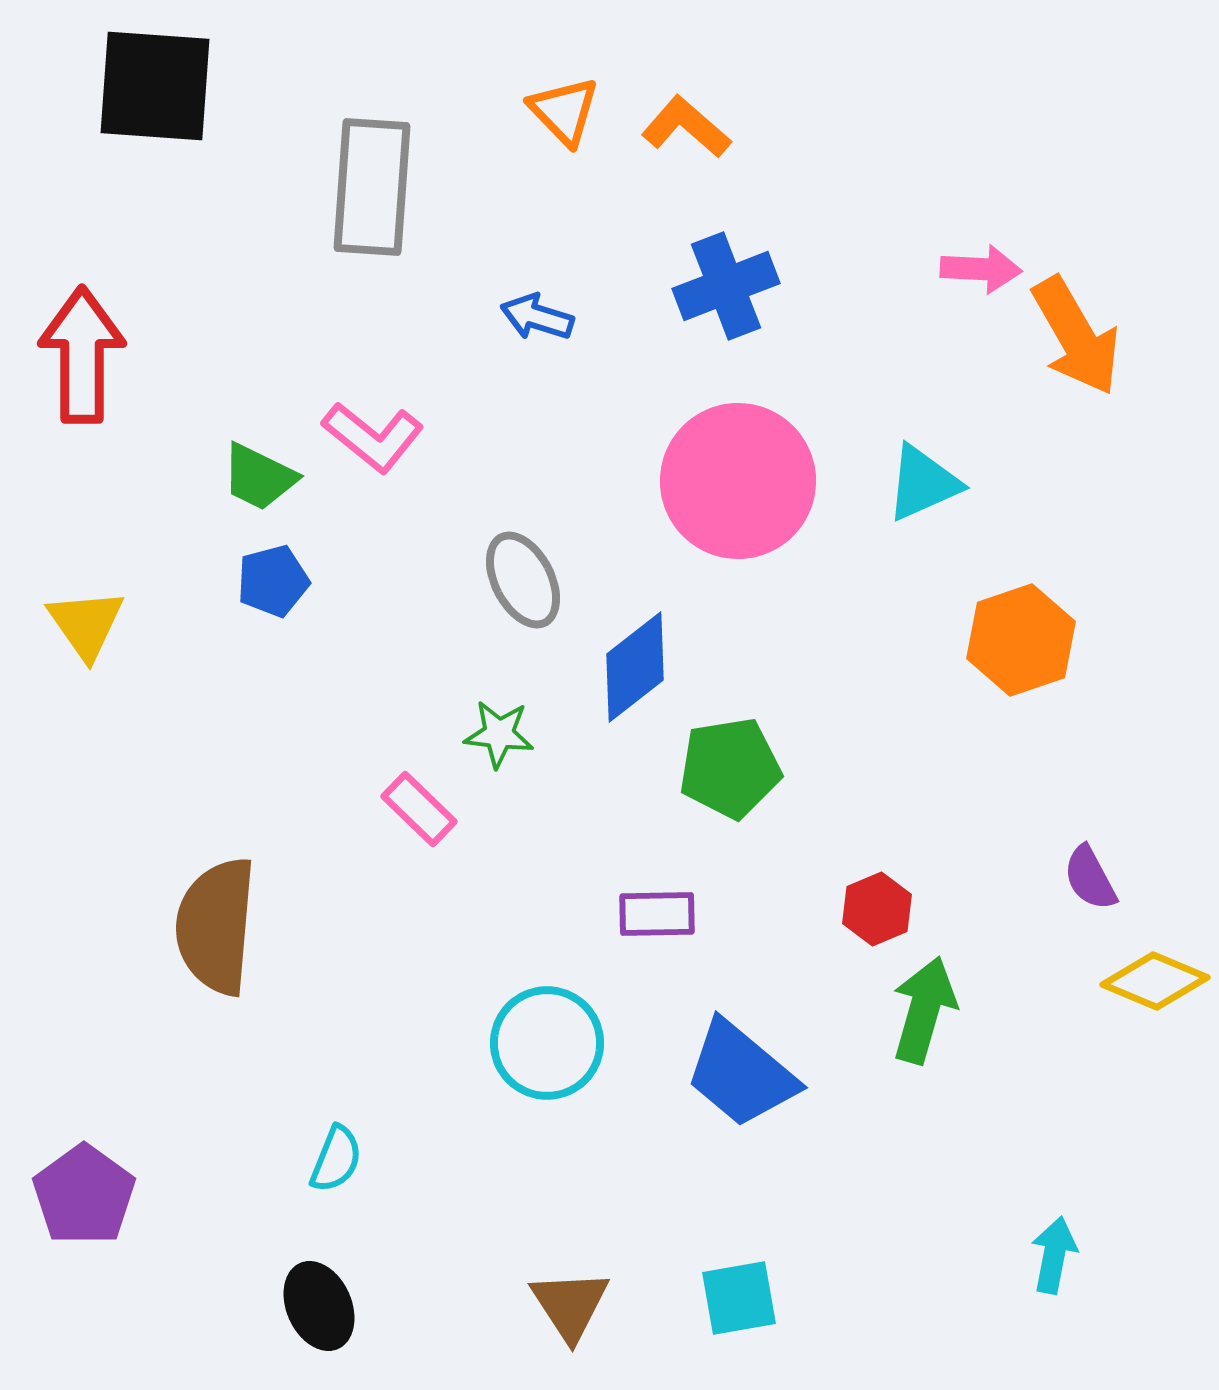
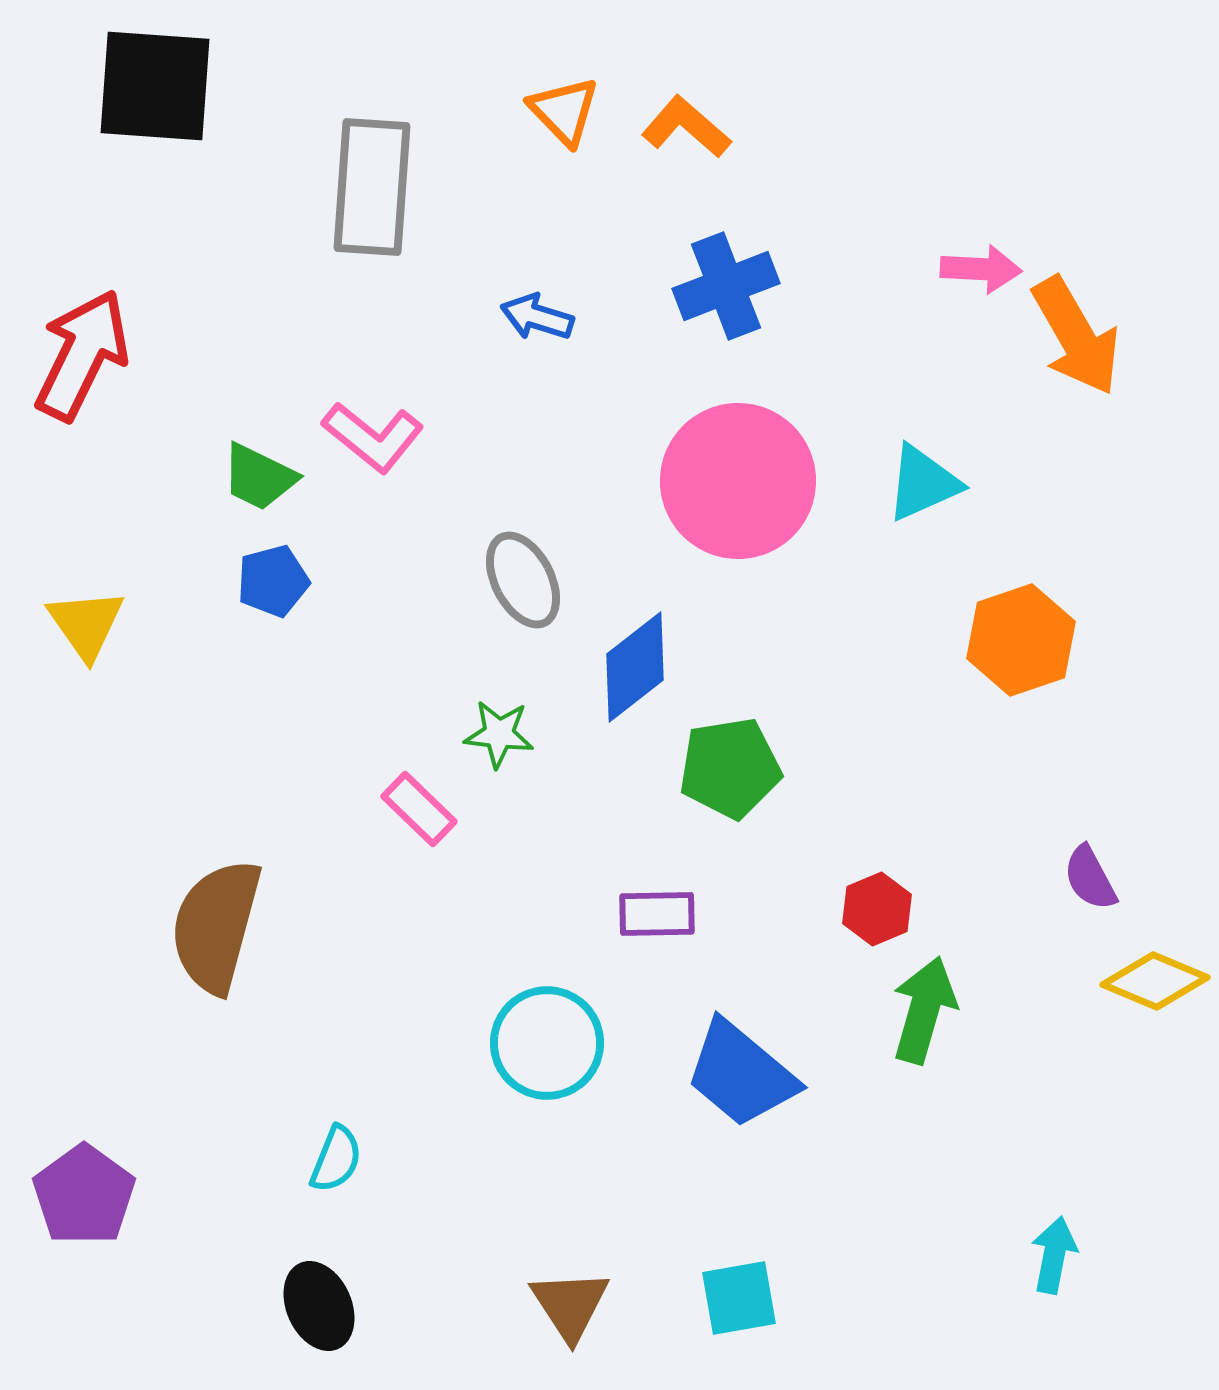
red arrow: rotated 26 degrees clockwise
brown semicircle: rotated 10 degrees clockwise
